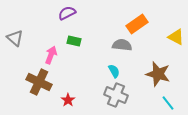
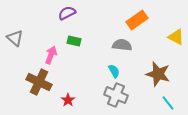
orange rectangle: moved 4 px up
